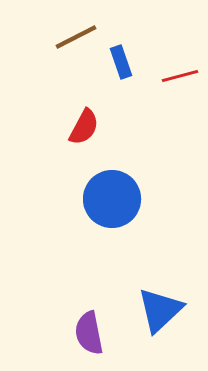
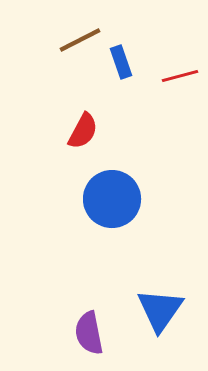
brown line: moved 4 px right, 3 px down
red semicircle: moved 1 px left, 4 px down
blue triangle: rotated 12 degrees counterclockwise
